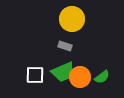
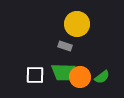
yellow circle: moved 5 px right, 5 px down
green trapezoid: rotated 25 degrees clockwise
